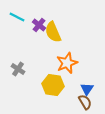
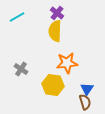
cyan line: rotated 56 degrees counterclockwise
purple cross: moved 18 px right, 12 px up
yellow semicircle: moved 2 px right, 1 px up; rotated 25 degrees clockwise
orange star: rotated 15 degrees clockwise
gray cross: moved 3 px right
brown semicircle: rotated 14 degrees clockwise
